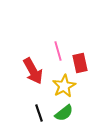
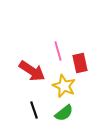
red arrow: moved 1 px left; rotated 28 degrees counterclockwise
yellow star: rotated 20 degrees counterclockwise
black line: moved 5 px left, 3 px up
